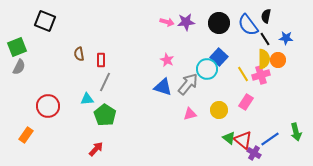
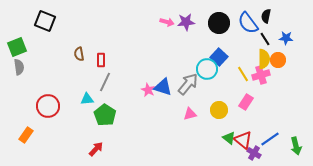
blue semicircle: moved 2 px up
pink star: moved 19 px left, 30 px down
gray semicircle: rotated 35 degrees counterclockwise
green arrow: moved 14 px down
